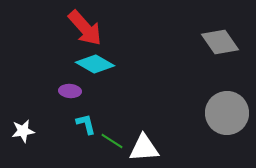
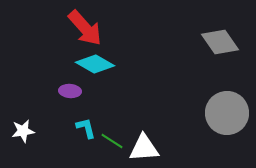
cyan L-shape: moved 4 px down
